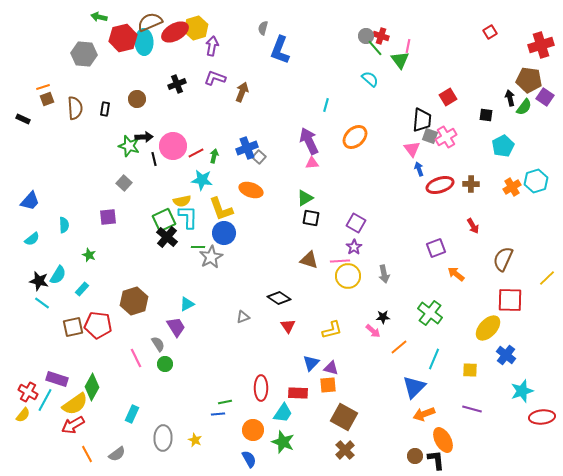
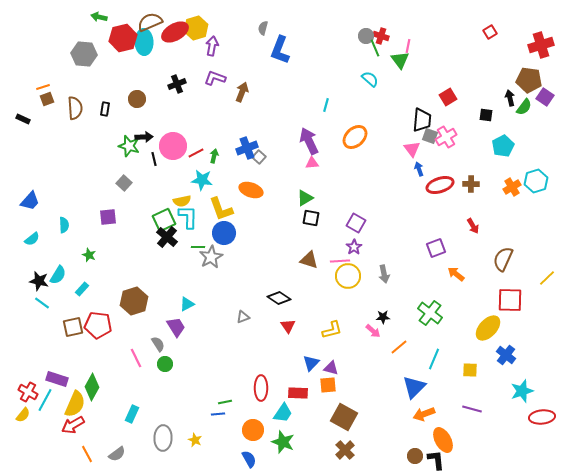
green line at (375, 48): rotated 18 degrees clockwise
yellow semicircle at (75, 404): rotated 32 degrees counterclockwise
